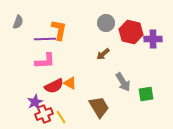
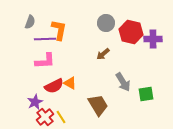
gray semicircle: moved 12 px right
brown trapezoid: moved 1 px left, 2 px up
red cross: moved 1 px right, 3 px down; rotated 18 degrees counterclockwise
